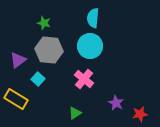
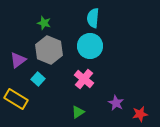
gray hexagon: rotated 16 degrees clockwise
green triangle: moved 3 px right, 1 px up
